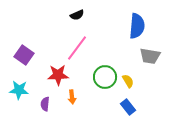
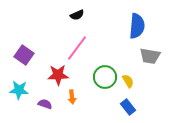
purple semicircle: rotated 104 degrees clockwise
